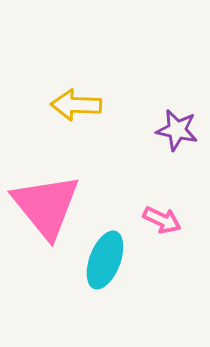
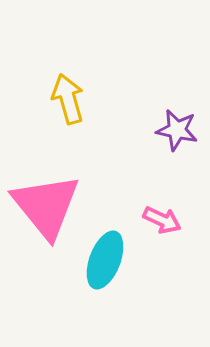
yellow arrow: moved 8 px left, 6 px up; rotated 72 degrees clockwise
